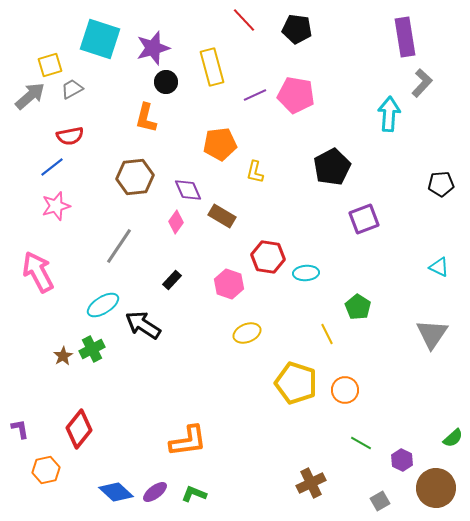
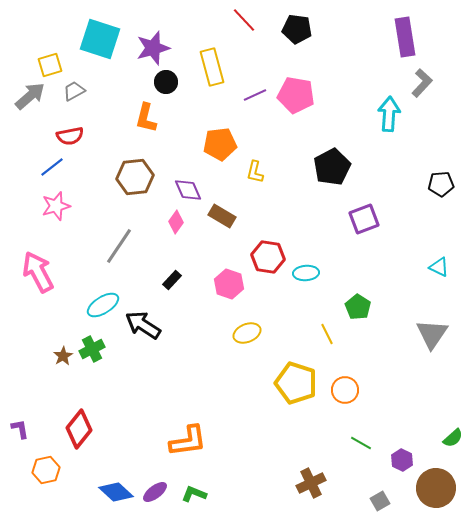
gray trapezoid at (72, 89): moved 2 px right, 2 px down
